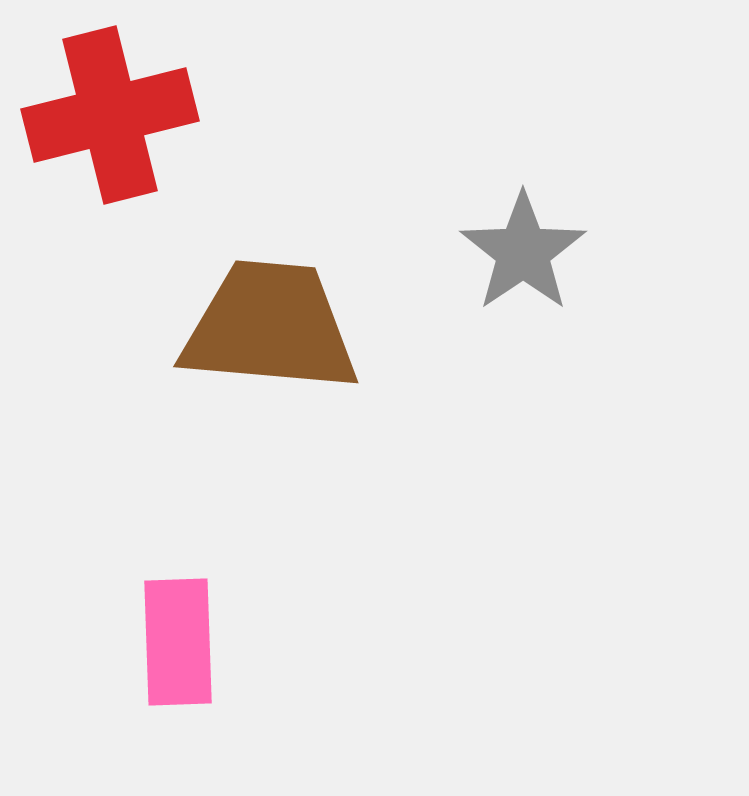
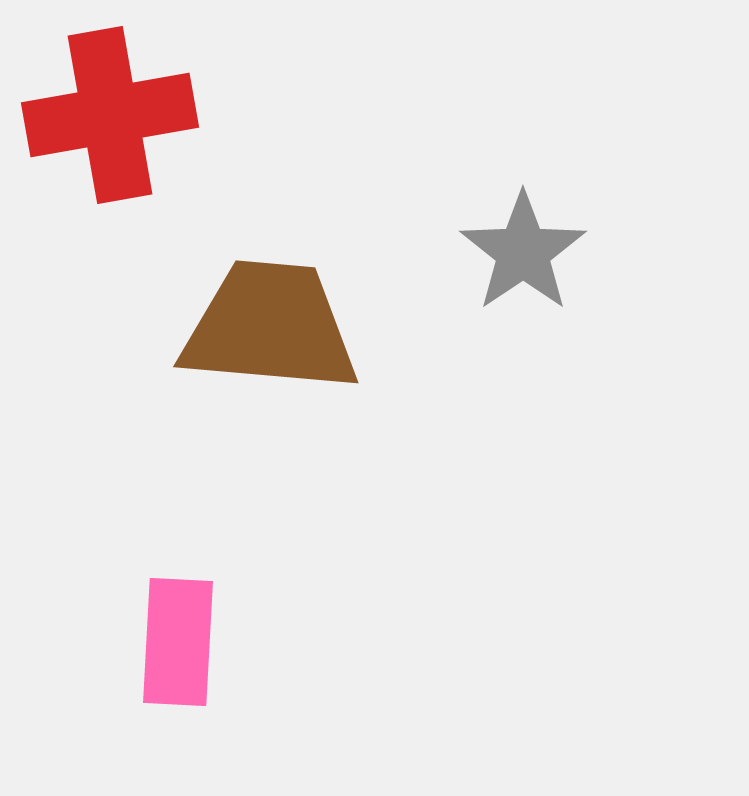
red cross: rotated 4 degrees clockwise
pink rectangle: rotated 5 degrees clockwise
